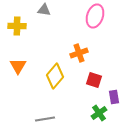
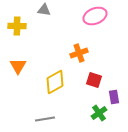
pink ellipse: rotated 50 degrees clockwise
yellow diamond: moved 6 px down; rotated 20 degrees clockwise
